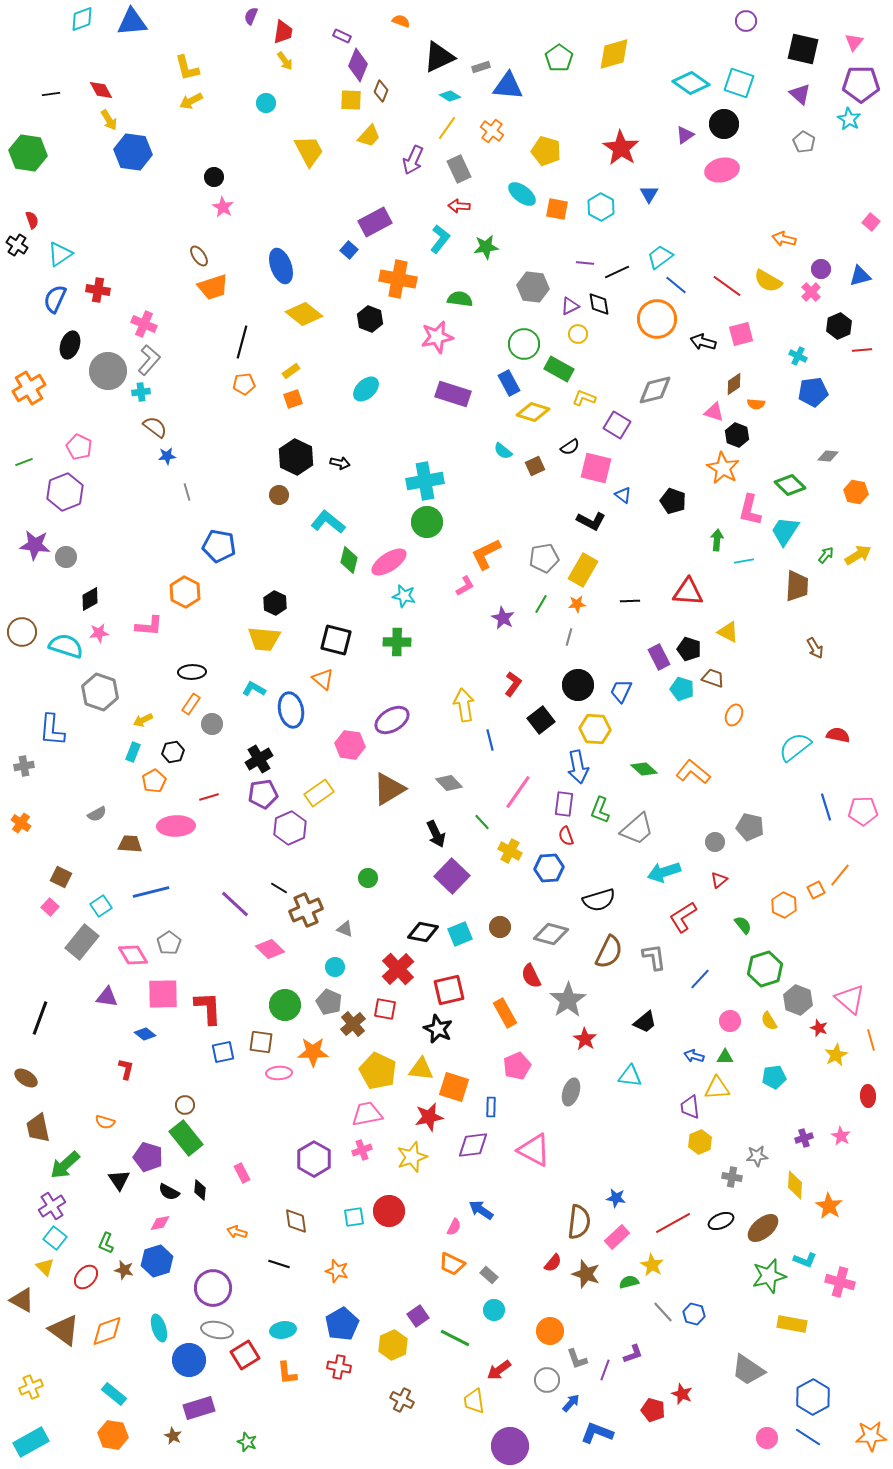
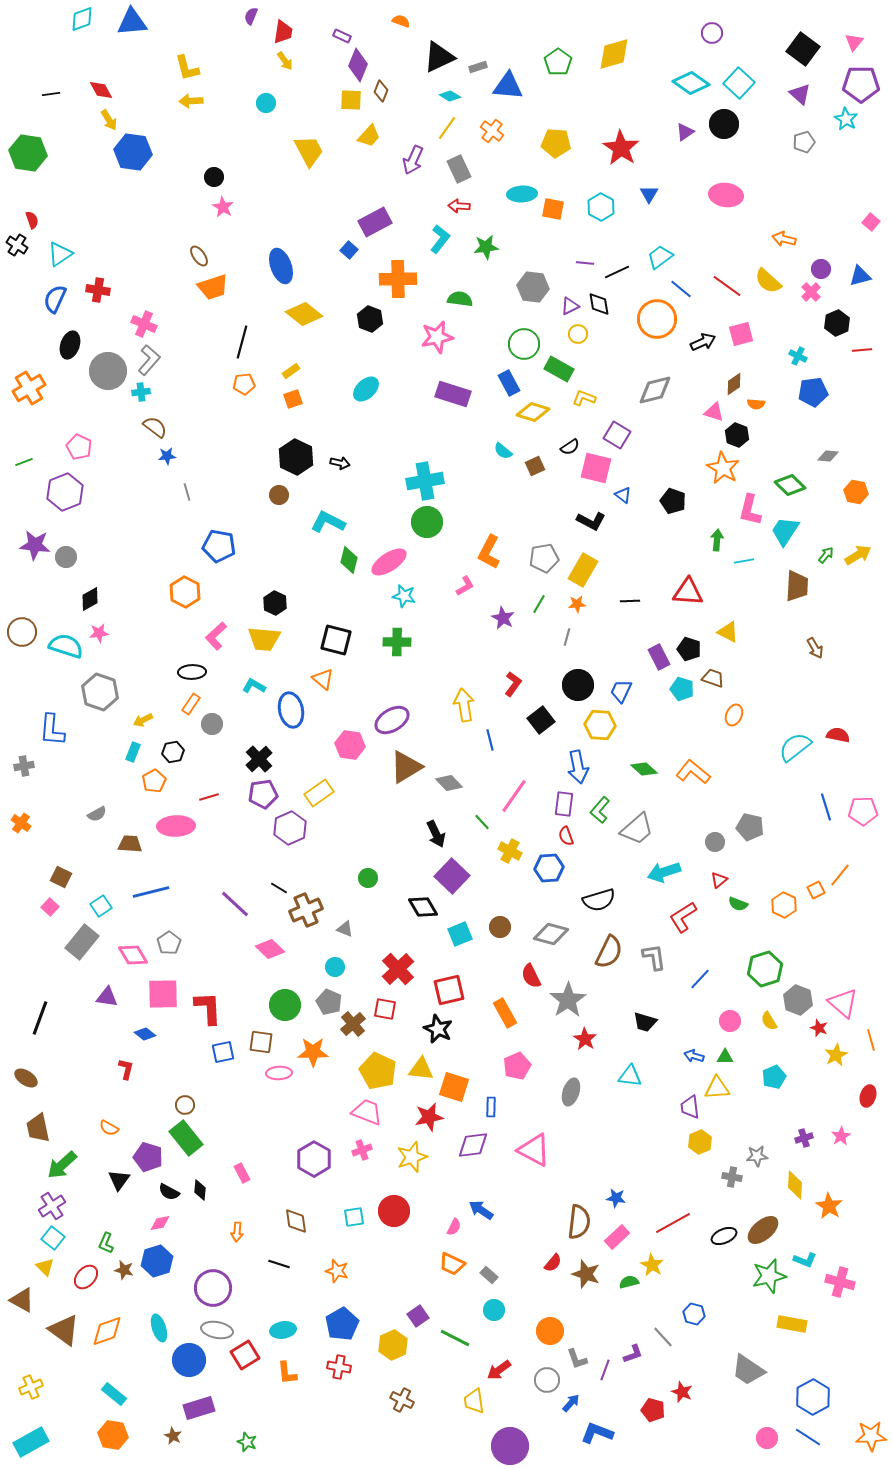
purple circle at (746, 21): moved 34 px left, 12 px down
black square at (803, 49): rotated 24 degrees clockwise
green pentagon at (559, 58): moved 1 px left, 4 px down
gray rectangle at (481, 67): moved 3 px left
cyan square at (739, 83): rotated 24 degrees clockwise
yellow arrow at (191, 101): rotated 25 degrees clockwise
cyan star at (849, 119): moved 3 px left
purple triangle at (685, 135): moved 3 px up
gray pentagon at (804, 142): rotated 25 degrees clockwise
yellow pentagon at (546, 151): moved 10 px right, 8 px up; rotated 12 degrees counterclockwise
pink ellipse at (722, 170): moved 4 px right, 25 px down; rotated 20 degrees clockwise
cyan ellipse at (522, 194): rotated 40 degrees counterclockwise
orange square at (557, 209): moved 4 px left
orange cross at (398, 279): rotated 12 degrees counterclockwise
yellow semicircle at (768, 281): rotated 12 degrees clockwise
blue line at (676, 285): moved 5 px right, 4 px down
black hexagon at (839, 326): moved 2 px left, 3 px up
black arrow at (703, 342): rotated 140 degrees clockwise
purple square at (617, 425): moved 10 px down
cyan L-shape at (328, 522): rotated 12 degrees counterclockwise
orange L-shape at (486, 554): moved 3 px right, 2 px up; rotated 36 degrees counterclockwise
green line at (541, 604): moved 2 px left
pink L-shape at (149, 626): moved 67 px right, 10 px down; rotated 132 degrees clockwise
gray line at (569, 637): moved 2 px left
cyan L-shape at (254, 689): moved 3 px up
yellow hexagon at (595, 729): moved 5 px right, 4 px up
black cross at (259, 759): rotated 12 degrees counterclockwise
brown triangle at (389, 789): moved 17 px right, 22 px up
pink line at (518, 792): moved 4 px left, 4 px down
green L-shape at (600, 810): rotated 20 degrees clockwise
green semicircle at (743, 925): moved 5 px left, 21 px up; rotated 150 degrees clockwise
black diamond at (423, 932): moved 25 px up; rotated 48 degrees clockwise
pink triangle at (850, 999): moved 7 px left, 4 px down
black trapezoid at (645, 1022): rotated 55 degrees clockwise
cyan pentagon at (774, 1077): rotated 15 degrees counterclockwise
red ellipse at (868, 1096): rotated 20 degrees clockwise
pink trapezoid at (367, 1114): moved 2 px up; rotated 32 degrees clockwise
orange semicircle at (105, 1122): moved 4 px right, 6 px down; rotated 12 degrees clockwise
pink star at (841, 1136): rotated 12 degrees clockwise
green arrow at (65, 1165): moved 3 px left
black triangle at (119, 1180): rotated 10 degrees clockwise
red circle at (389, 1211): moved 5 px right
black ellipse at (721, 1221): moved 3 px right, 15 px down
brown ellipse at (763, 1228): moved 2 px down
orange arrow at (237, 1232): rotated 102 degrees counterclockwise
cyan square at (55, 1238): moved 2 px left
gray line at (663, 1312): moved 25 px down
red star at (682, 1394): moved 2 px up
